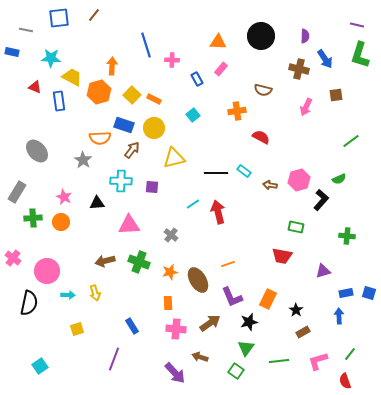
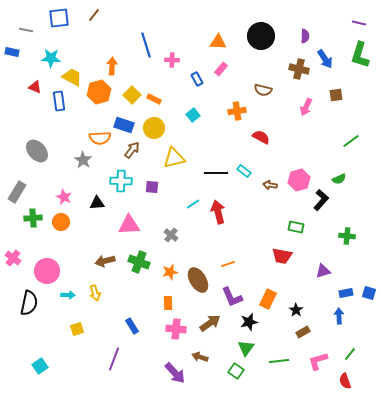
purple line at (357, 25): moved 2 px right, 2 px up
